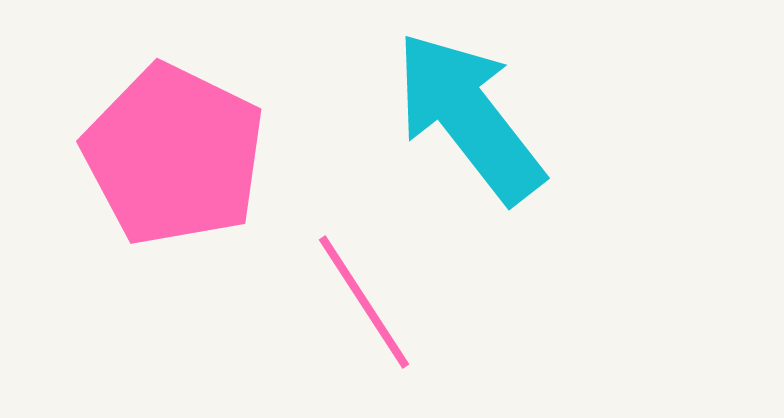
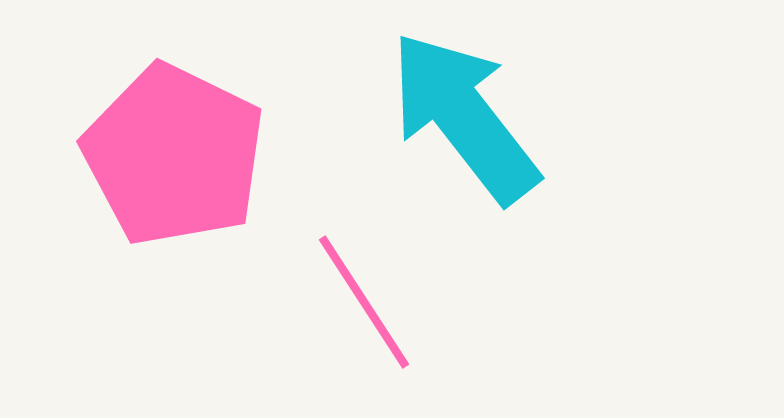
cyan arrow: moved 5 px left
